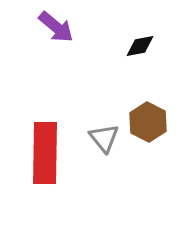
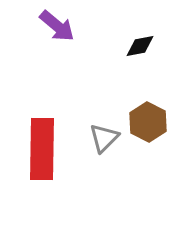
purple arrow: moved 1 px right, 1 px up
gray triangle: rotated 24 degrees clockwise
red rectangle: moved 3 px left, 4 px up
